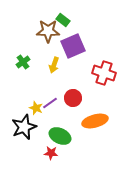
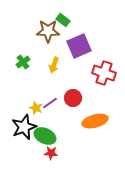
purple square: moved 6 px right
green ellipse: moved 15 px left
